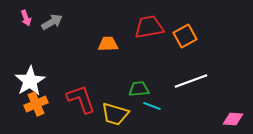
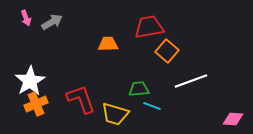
orange square: moved 18 px left, 15 px down; rotated 20 degrees counterclockwise
